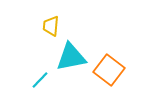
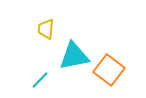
yellow trapezoid: moved 5 px left, 3 px down
cyan triangle: moved 3 px right, 1 px up
